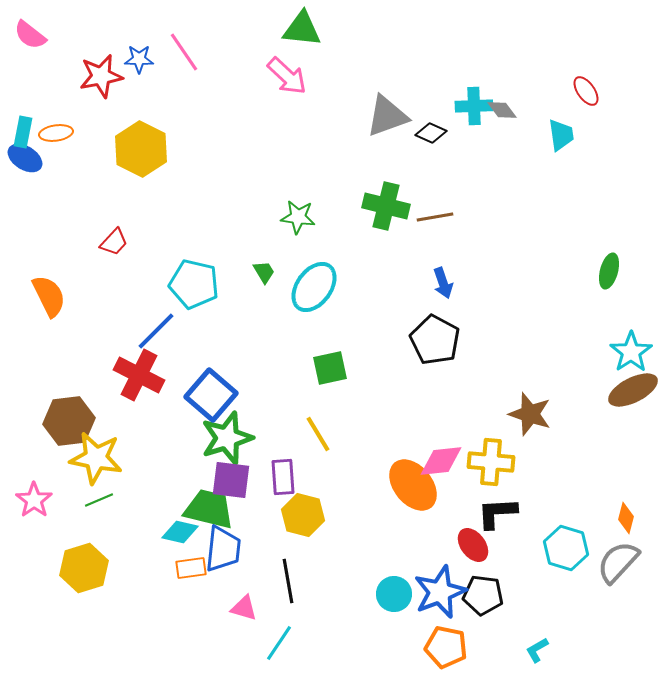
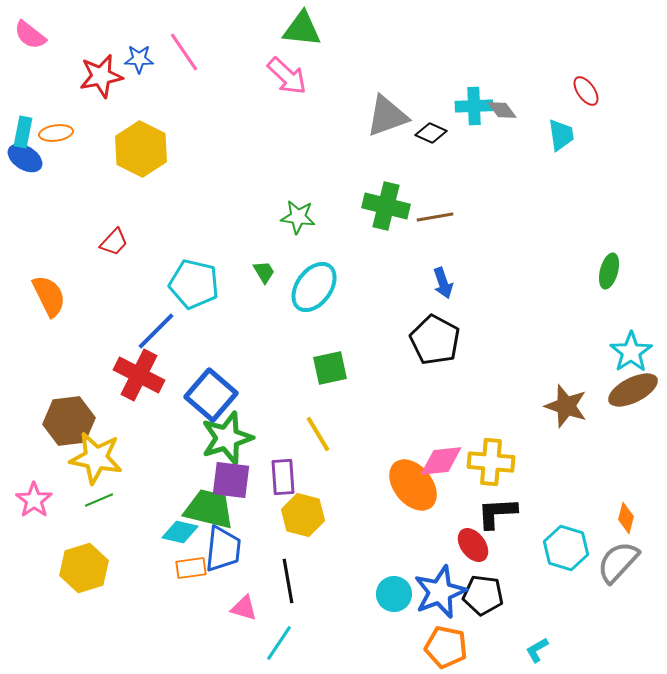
brown star at (530, 414): moved 36 px right, 8 px up
